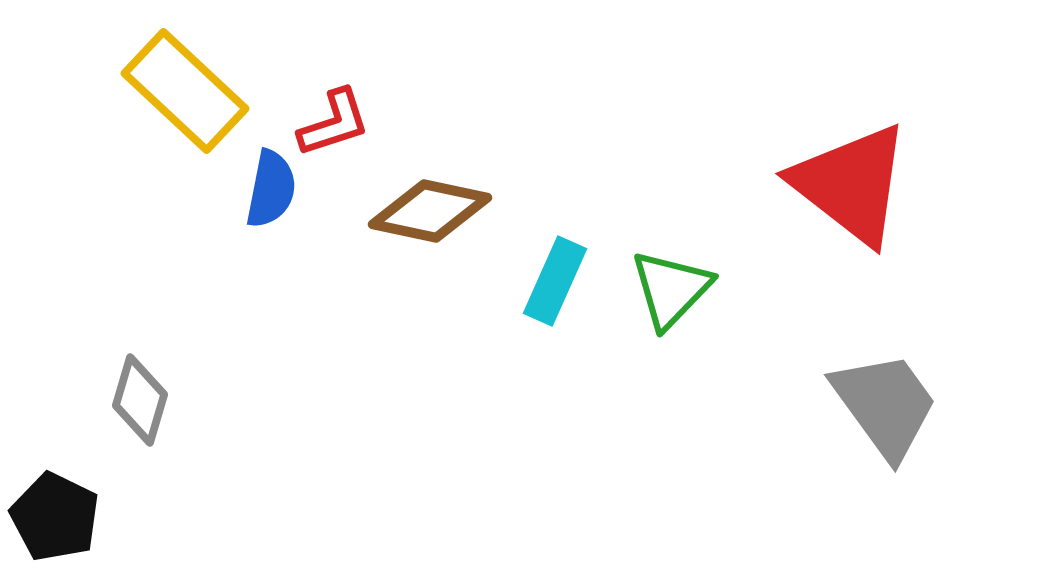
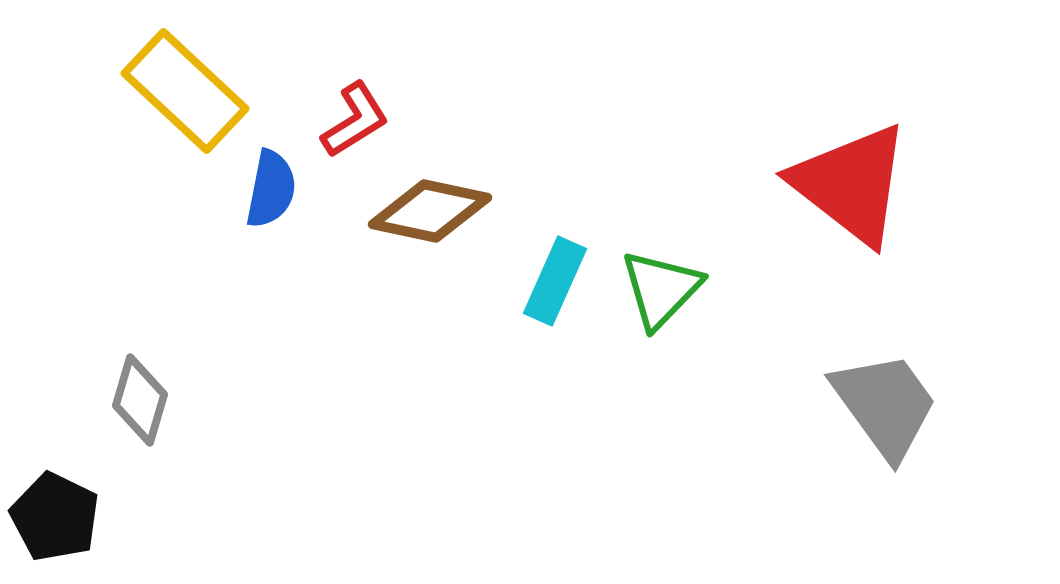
red L-shape: moved 21 px right, 3 px up; rotated 14 degrees counterclockwise
green triangle: moved 10 px left
